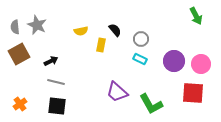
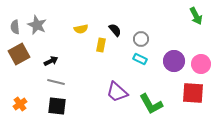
yellow semicircle: moved 2 px up
